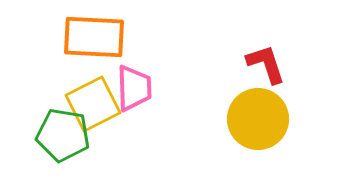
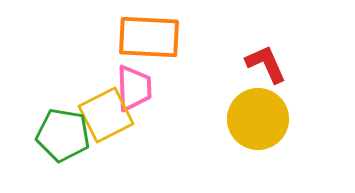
orange rectangle: moved 55 px right
red L-shape: rotated 6 degrees counterclockwise
yellow square: moved 13 px right, 11 px down
